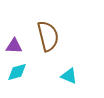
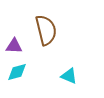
brown semicircle: moved 2 px left, 6 px up
